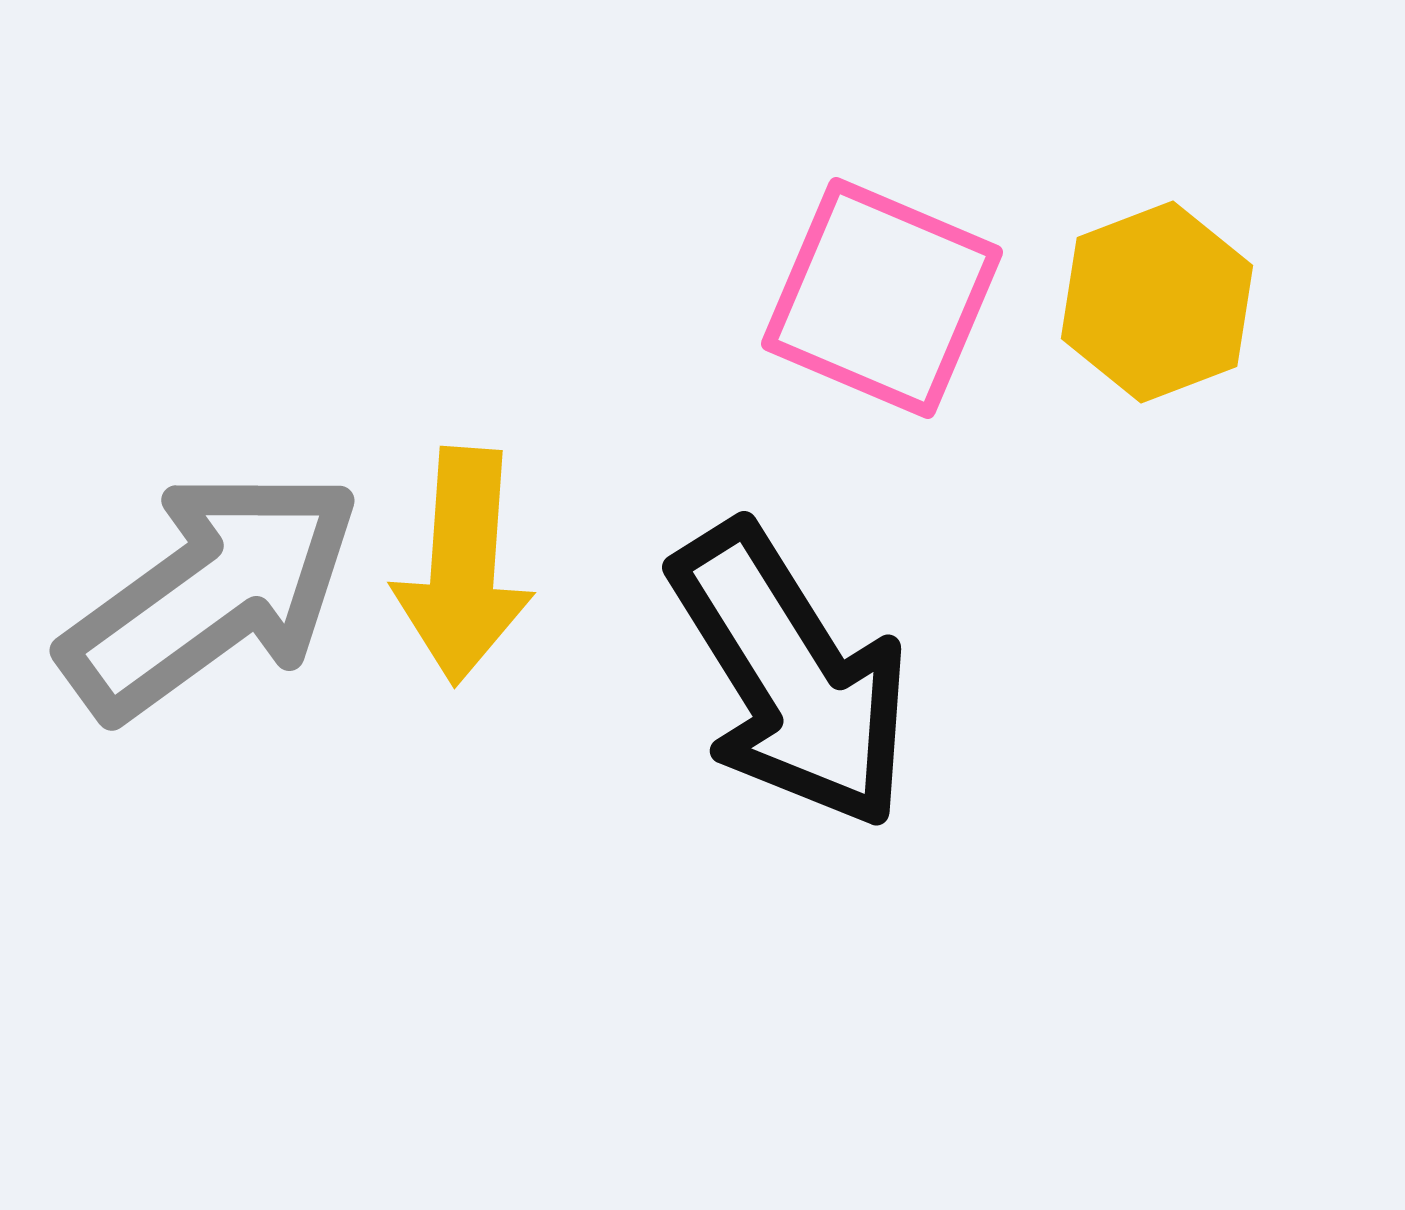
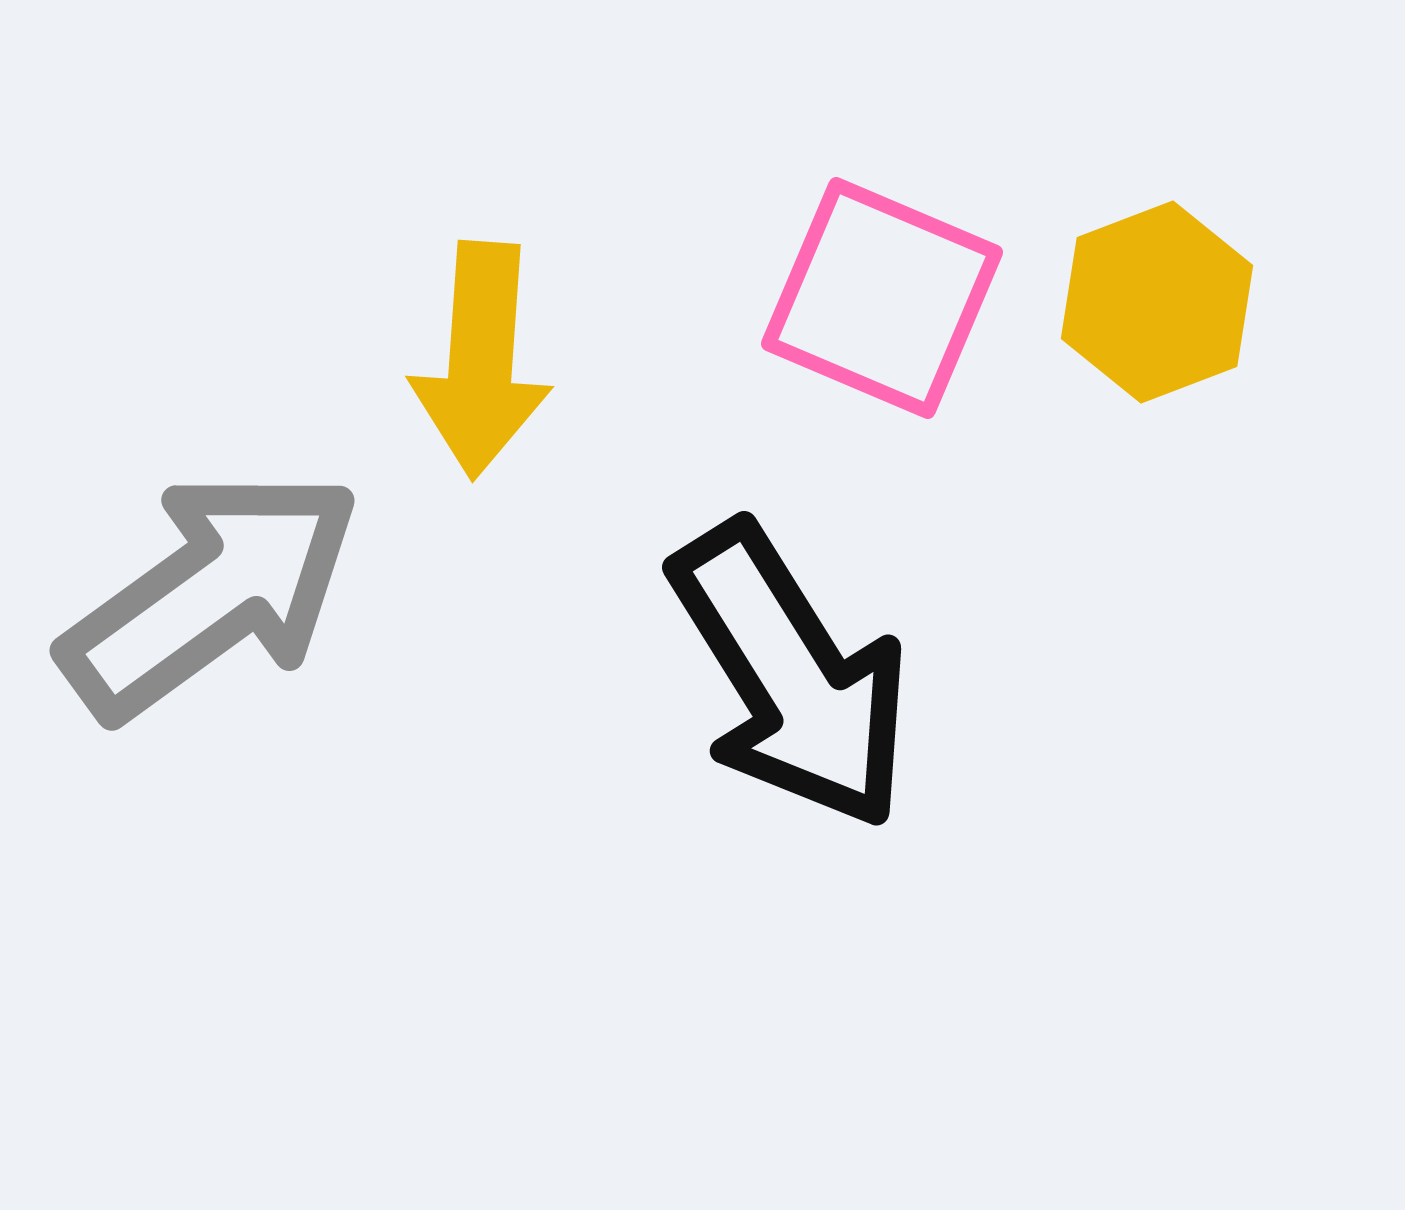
yellow arrow: moved 18 px right, 206 px up
